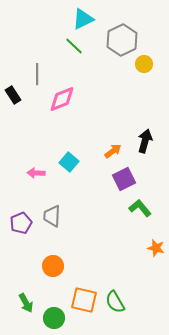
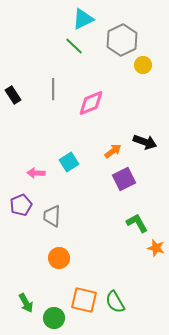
yellow circle: moved 1 px left, 1 px down
gray line: moved 16 px right, 15 px down
pink diamond: moved 29 px right, 4 px down
black arrow: moved 1 px down; rotated 95 degrees clockwise
cyan square: rotated 18 degrees clockwise
green L-shape: moved 3 px left, 15 px down; rotated 10 degrees clockwise
purple pentagon: moved 18 px up
orange circle: moved 6 px right, 8 px up
